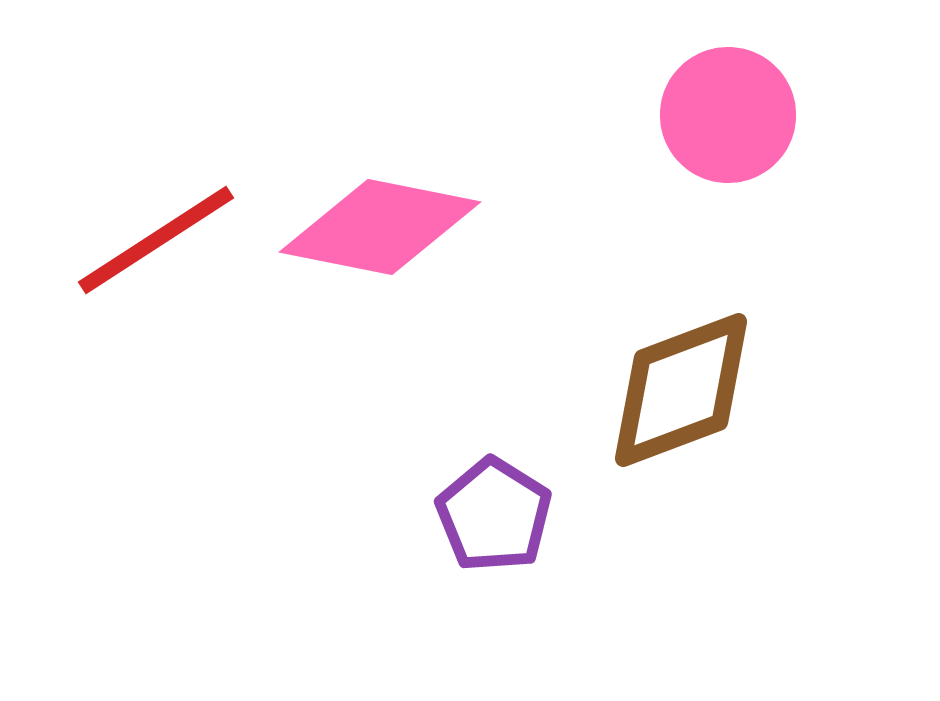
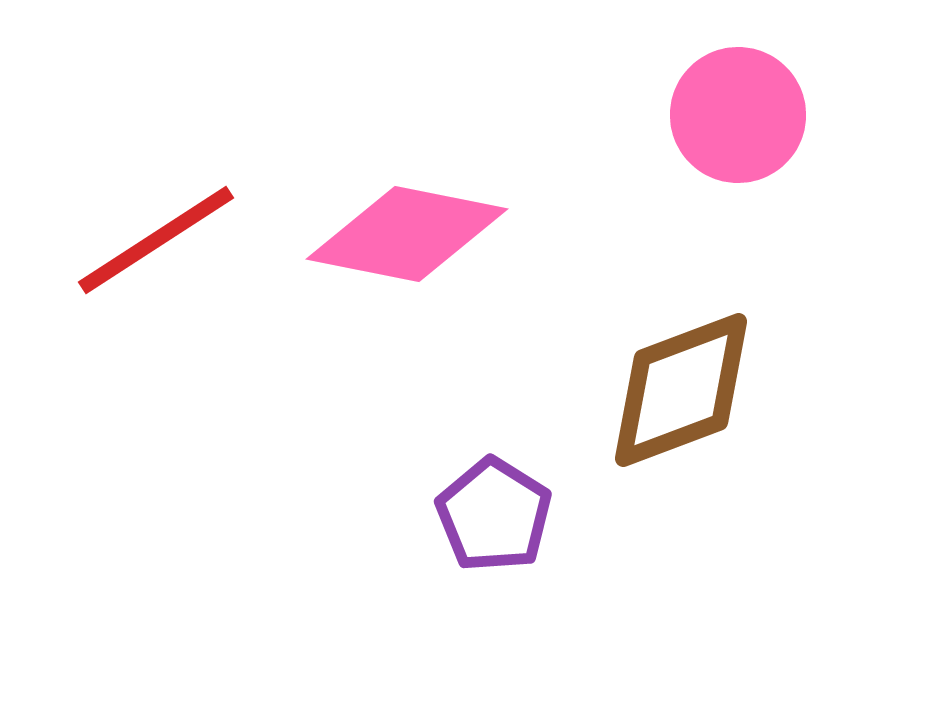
pink circle: moved 10 px right
pink diamond: moved 27 px right, 7 px down
